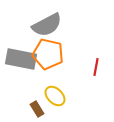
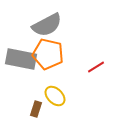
red line: rotated 48 degrees clockwise
brown rectangle: moved 1 px left; rotated 49 degrees clockwise
